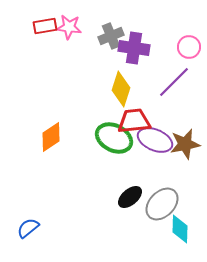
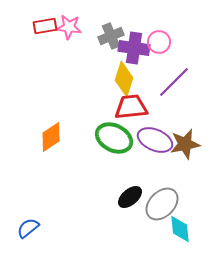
pink circle: moved 30 px left, 5 px up
yellow diamond: moved 3 px right, 10 px up
red trapezoid: moved 3 px left, 14 px up
cyan diamond: rotated 8 degrees counterclockwise
